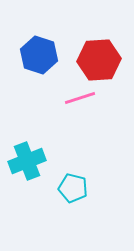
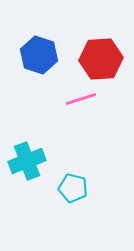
red hexagon: moved 2 px right, 1 px up
pink line: moved 1 px right, 1 px down
